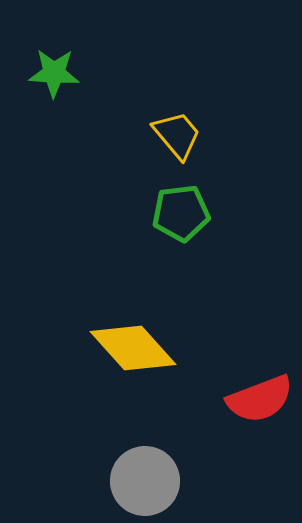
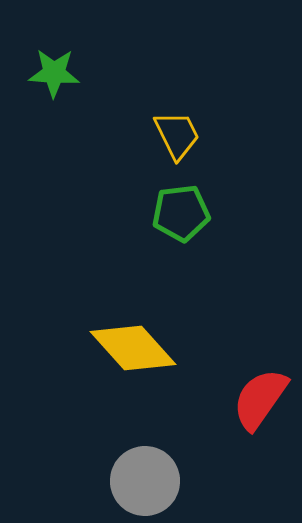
yellow trapezoid: rotated 14 degrees clockwise
red semicircle: rotated 146 degrees clockwise
